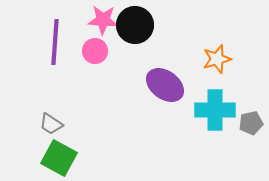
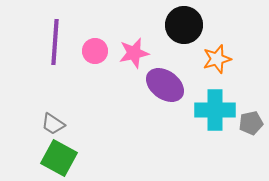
pink star: moved 31 px right, 33 px down; rotated 16 degrees counterclockwise
black circle: moved 49 px right
gray trapezoid: moved 2 px right
